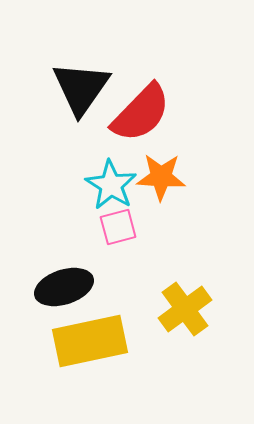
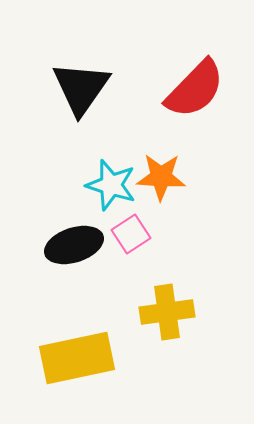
red semicircle: moved 54 px right, 24 px up
cyan star: rotated 15 degrees counterclockwise
pink square: moved 13 px right, 7 px down; rotated 18 degrees counterclockwise
black ellipse: moved 10 px right, 42 px up
yellow cross: moved 18 px left, 3 px down; rotated 28 degrees clockwise
yellow rectangle: moved 13 px left, 17 px down
